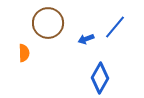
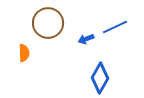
blue line: rotated 25 degrees clockwise
